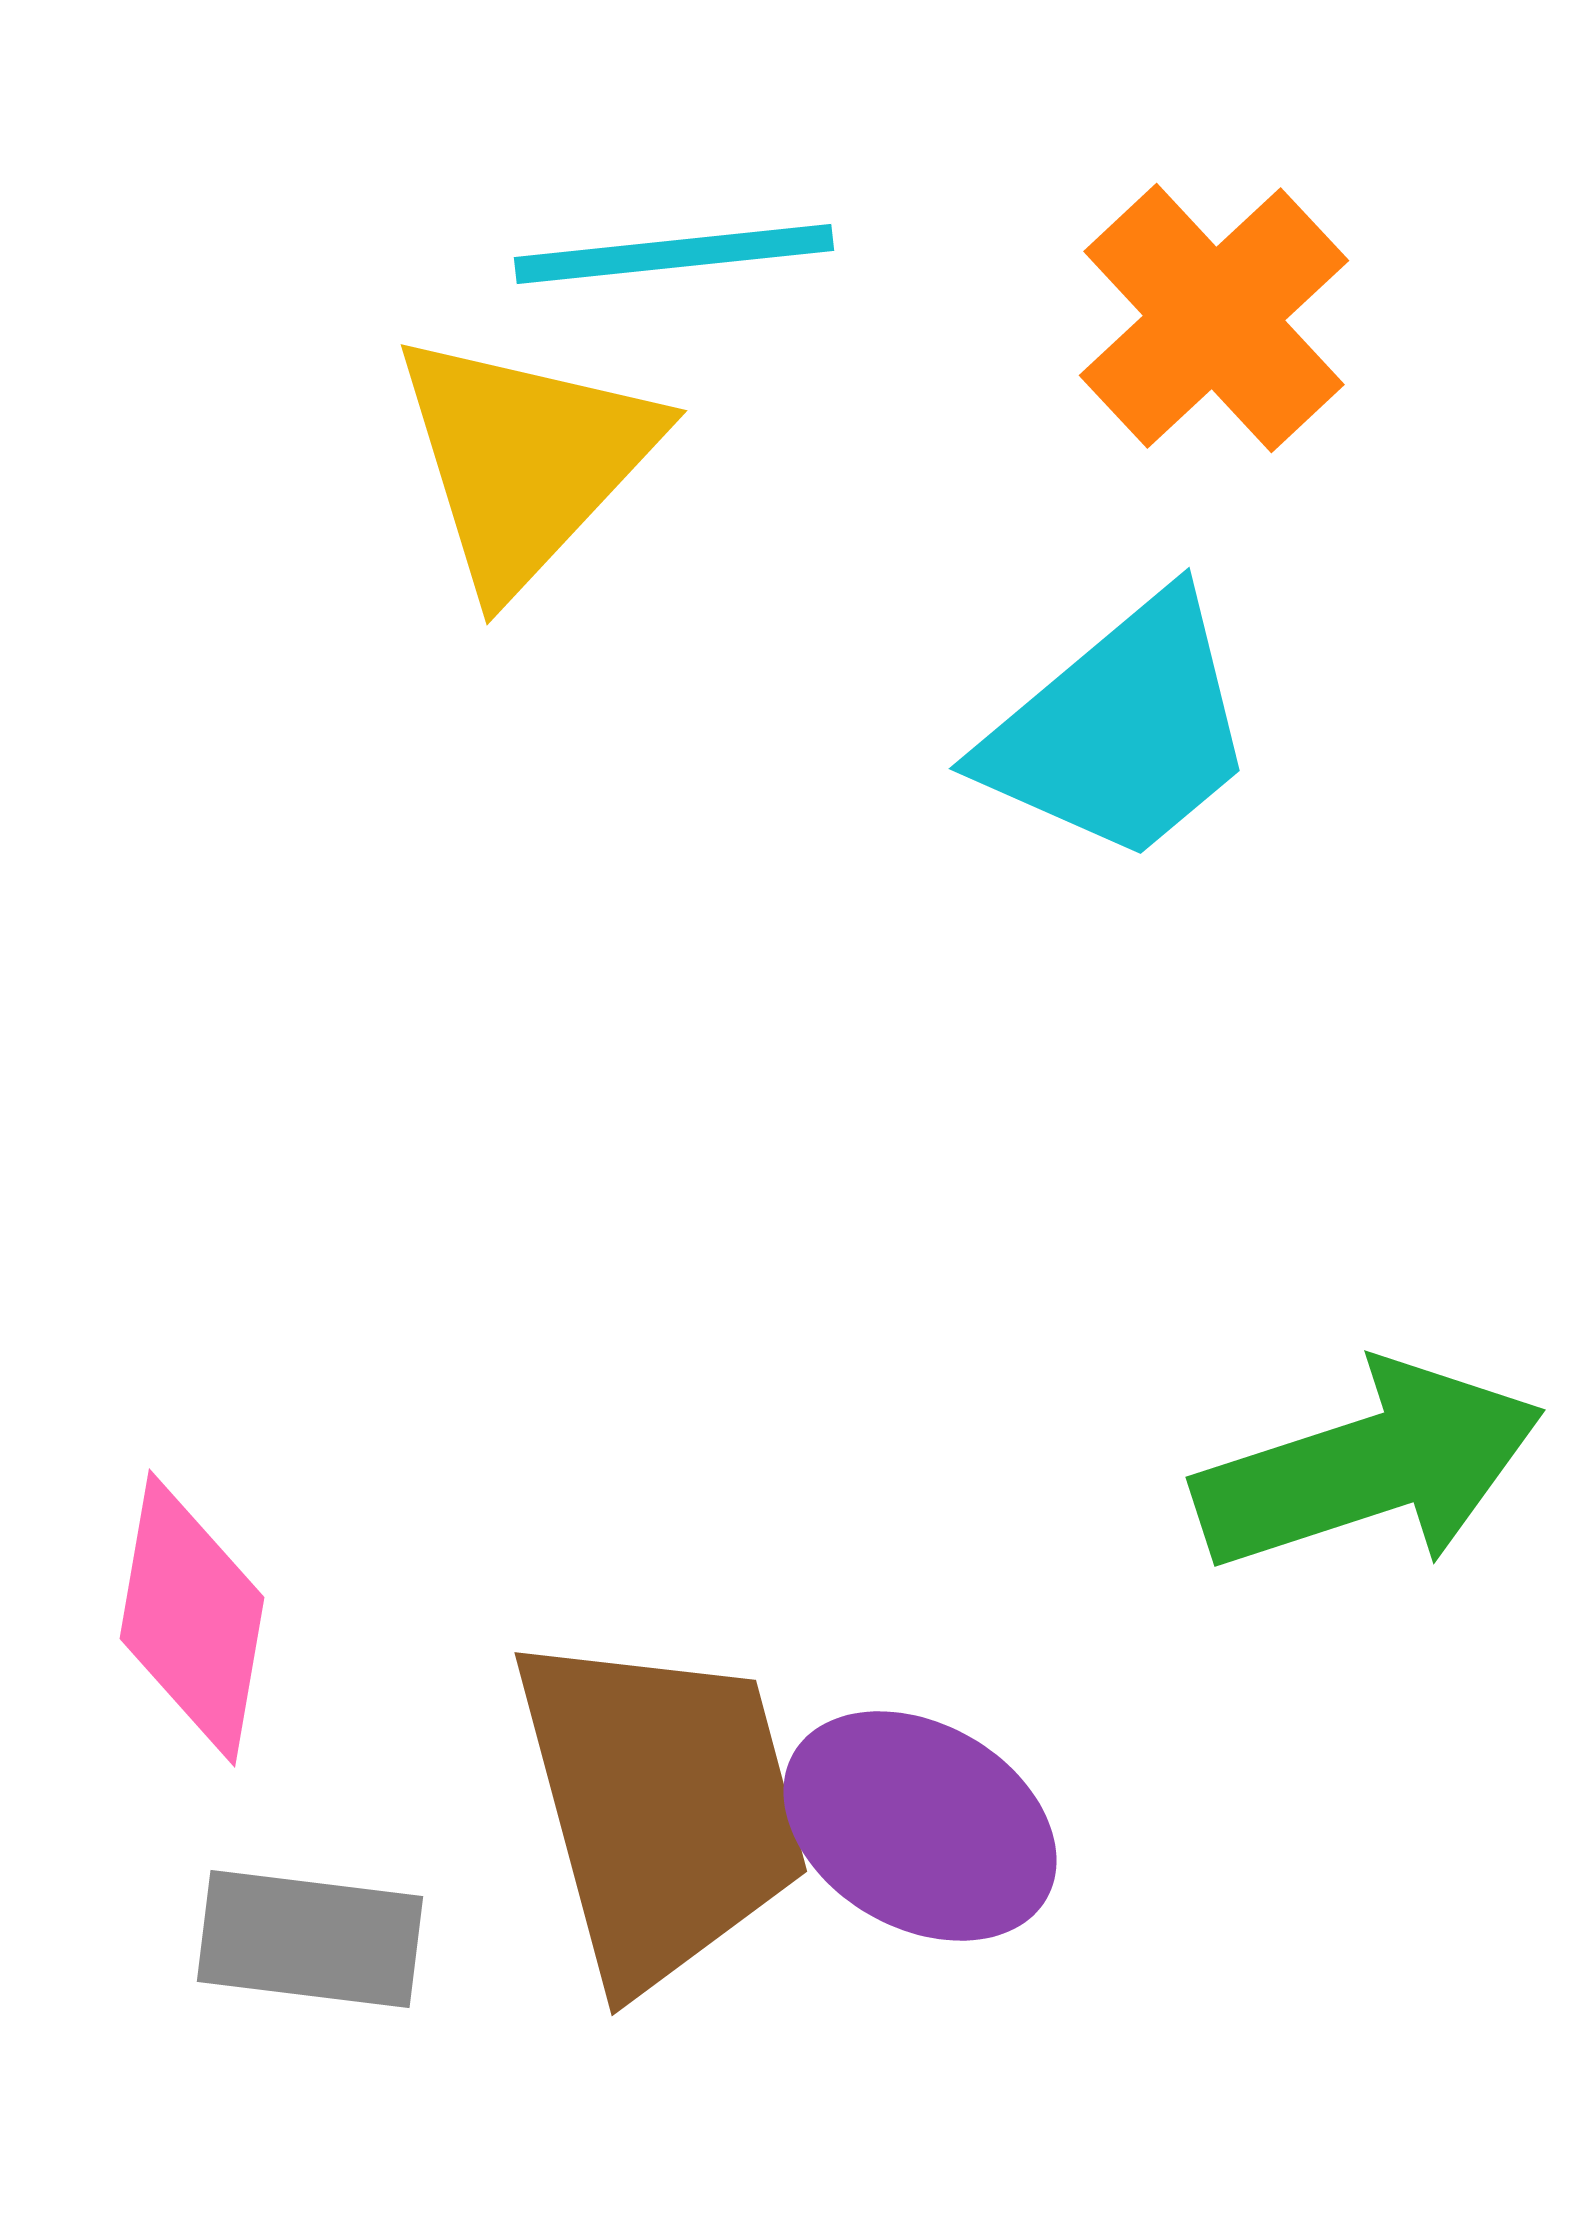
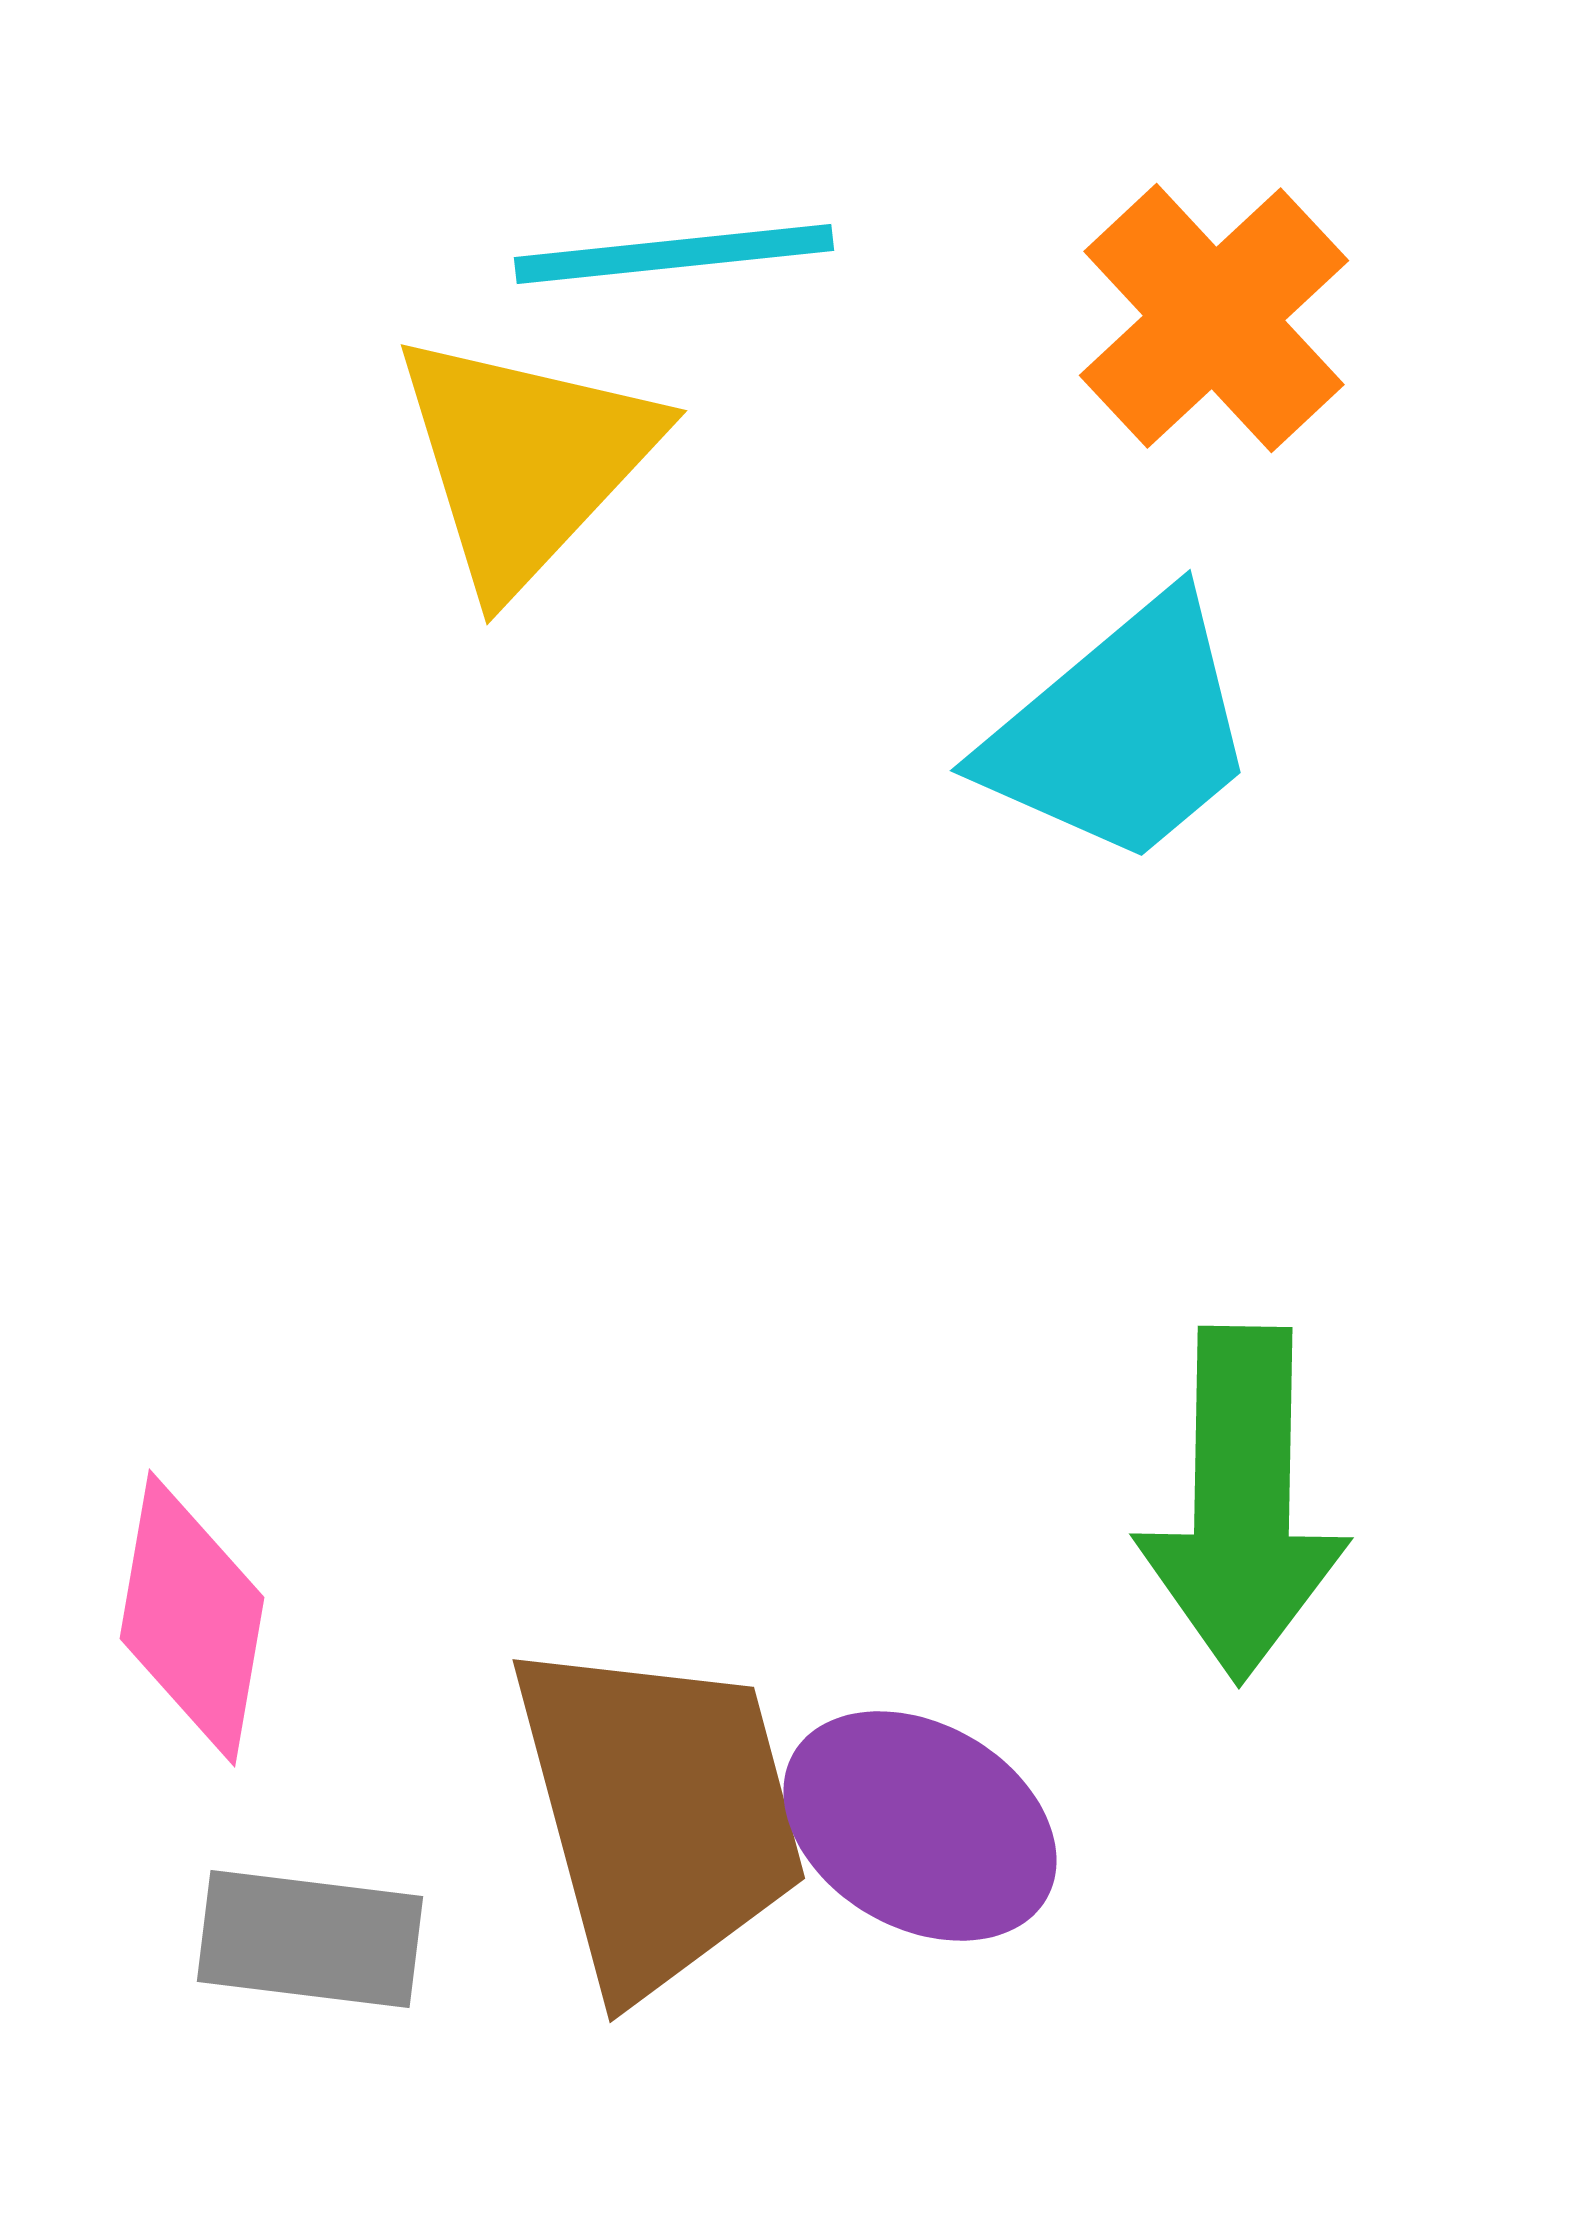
cyan trapezoid: moved 1 px right, 2 px down
green arrow: moved 127 px left, 37 px down; rotated 109 degrees clockwise
brown trapezoid: moved 2 px left, 7 px down
